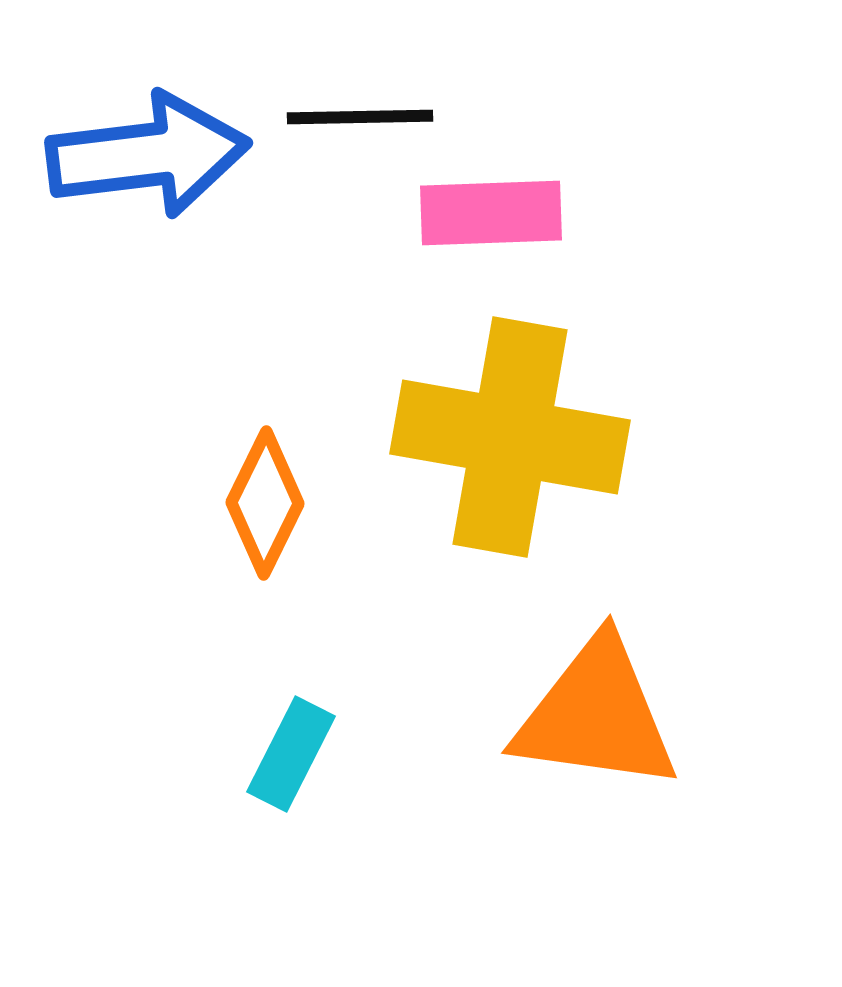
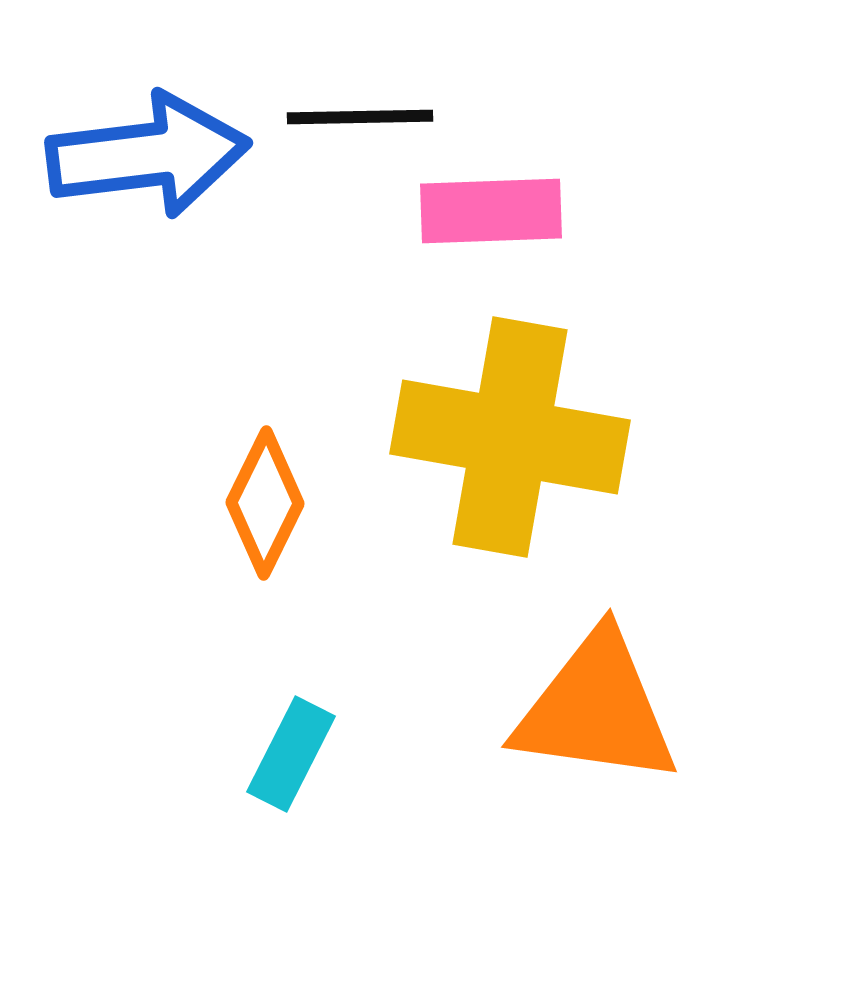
pink rectangle: moved 2 px up
orange triangle: moved 6 px up
